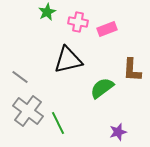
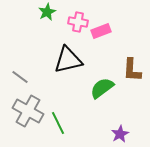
pink rectangle: moved 6 px left, 2 px down
gray cross: rotated 8 degrees counterclockwise
purple star: moved 2 px right, 2 px down; rotated 12 degrees counterclockwise
